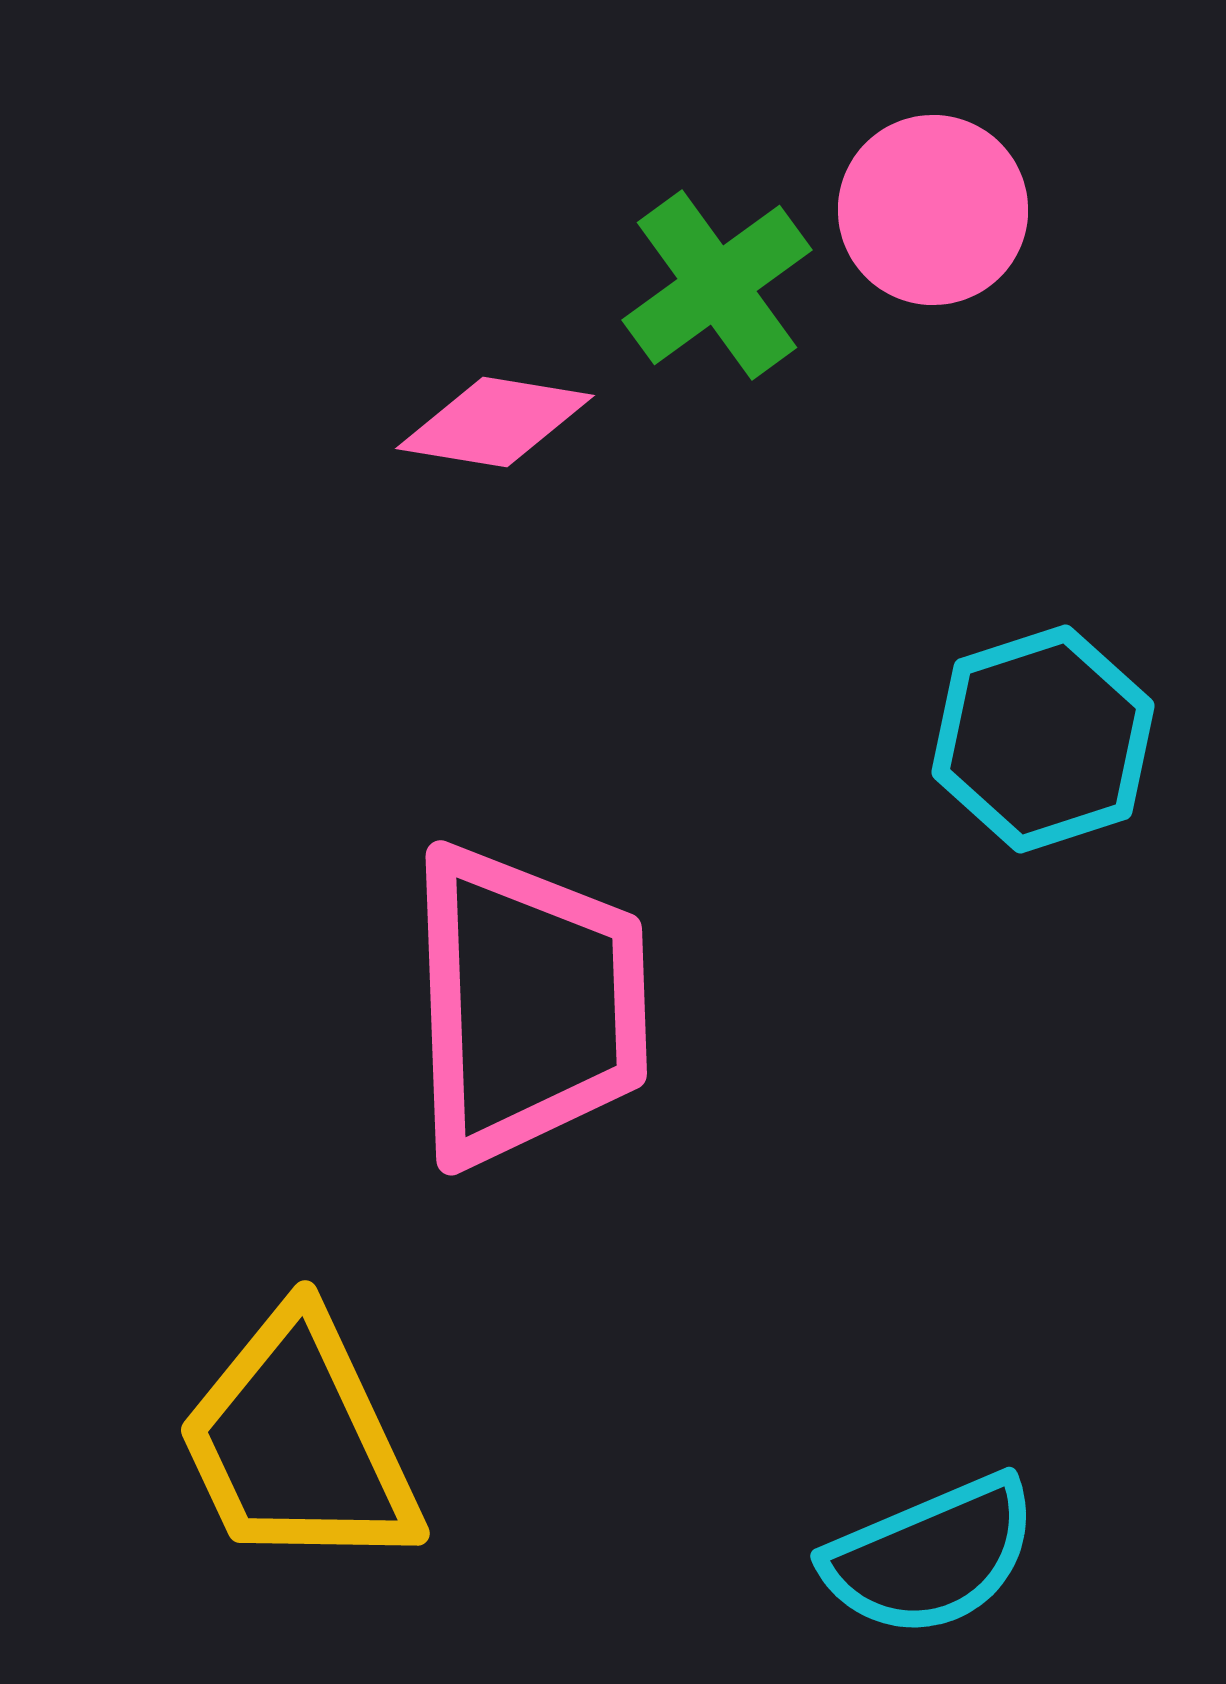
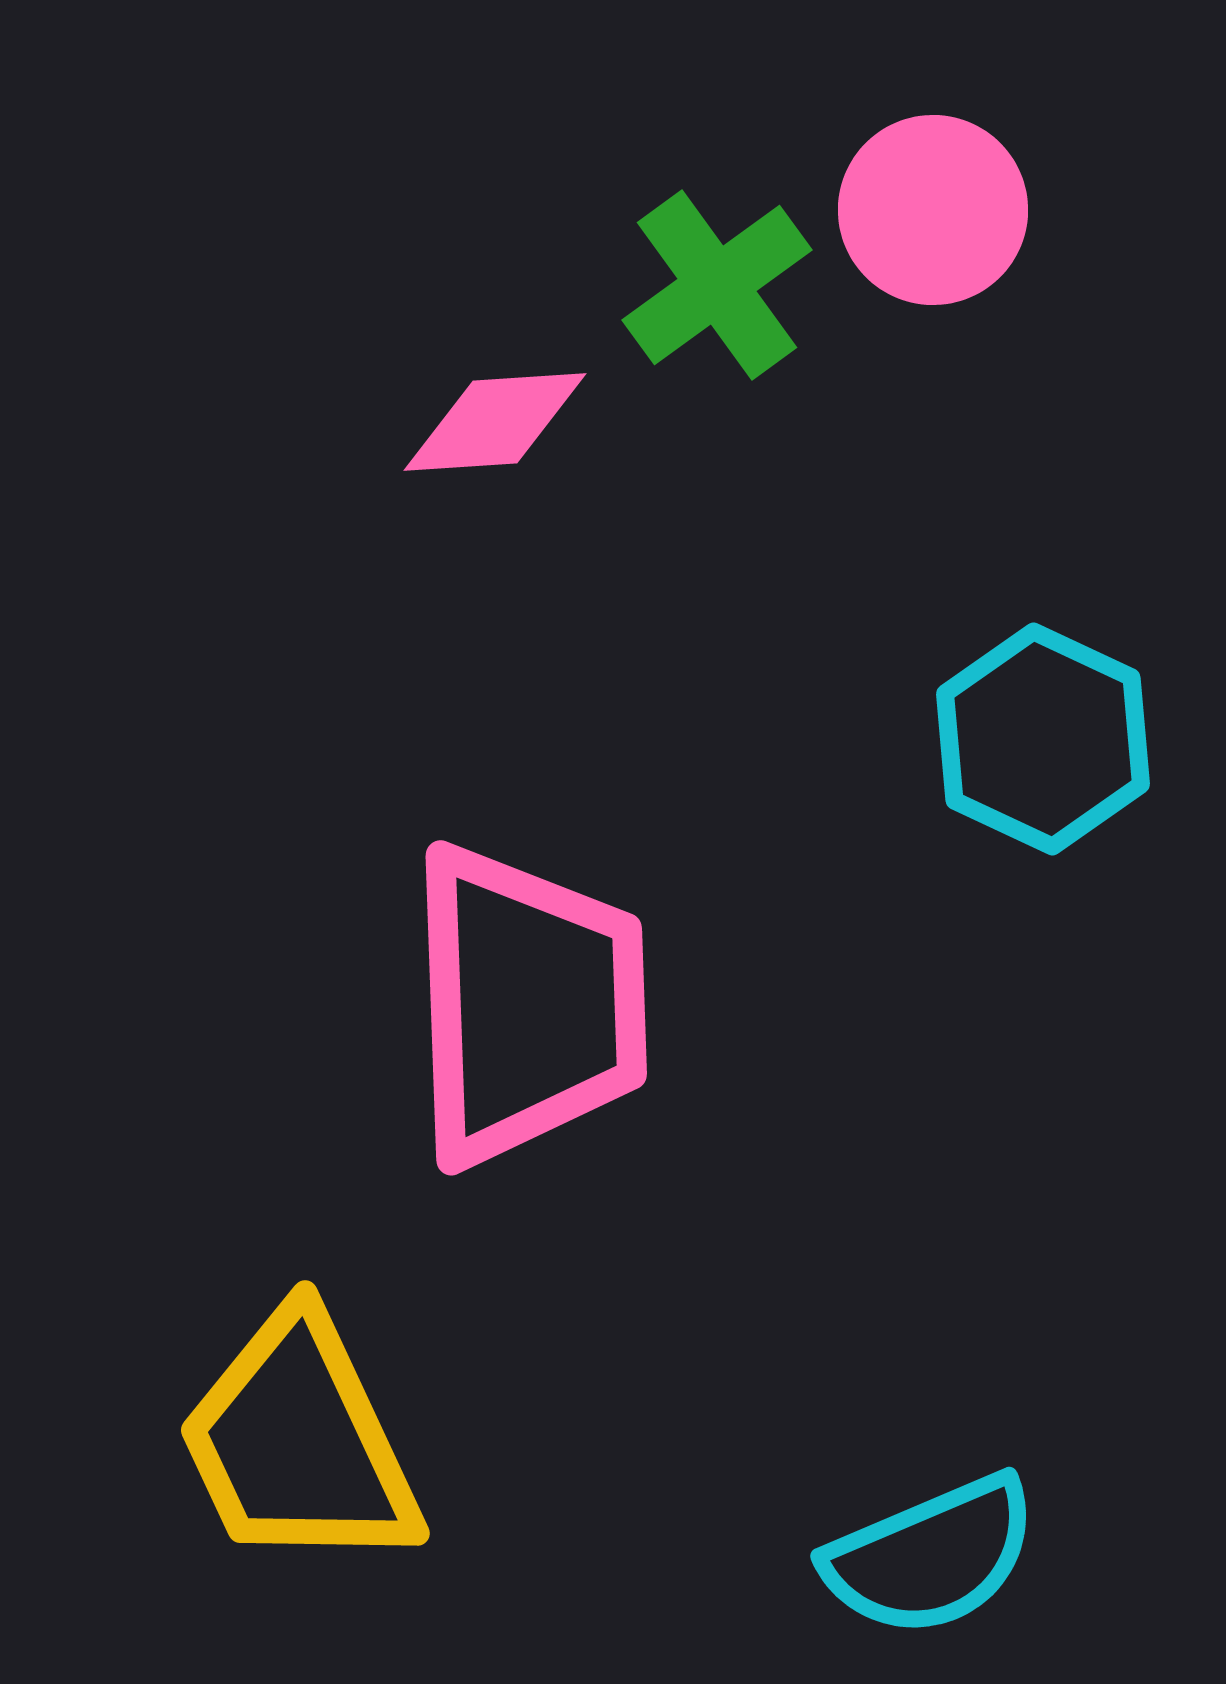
pink diamond: rotated 13 degrees counterclockwise
cyan hexagon: rotated 17 degrees counterclockwise
